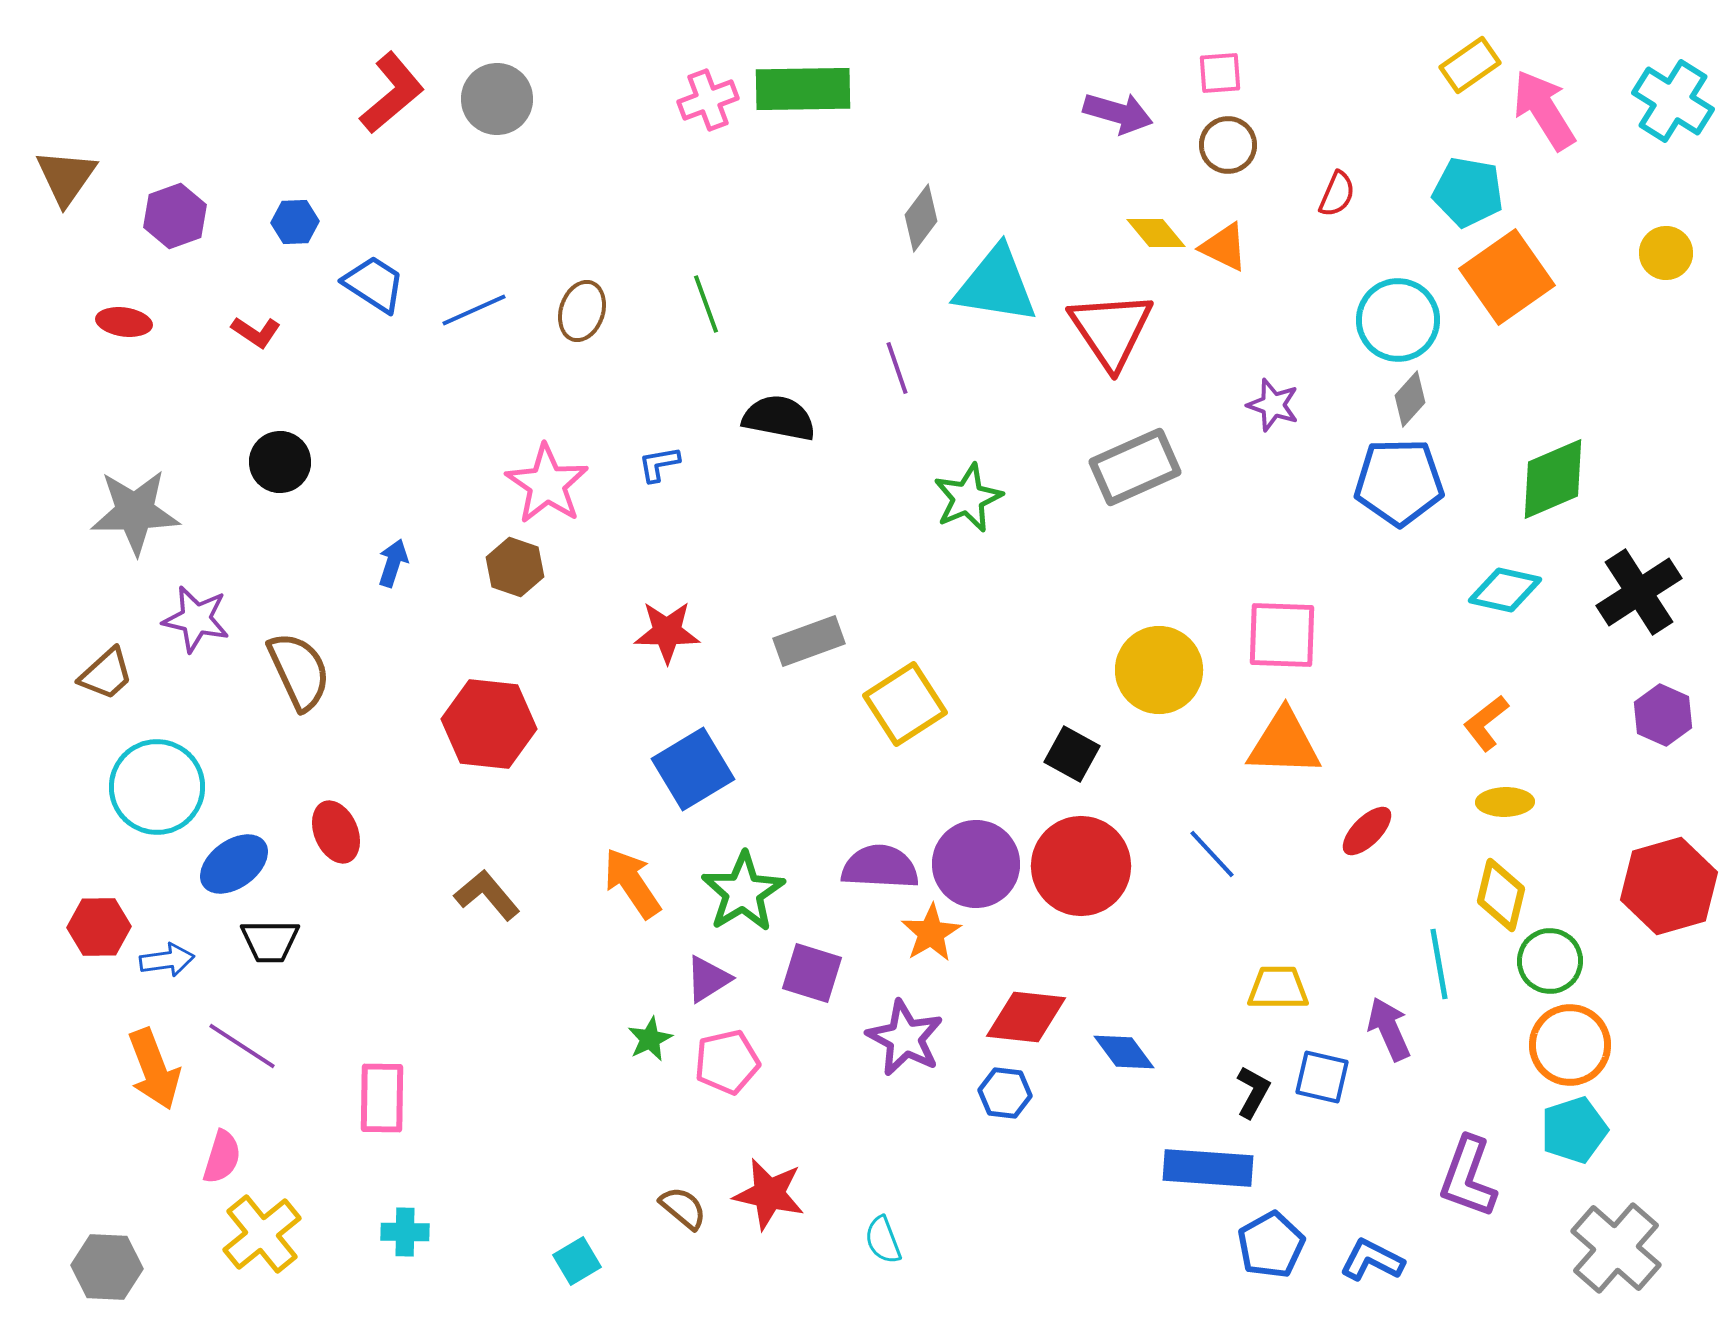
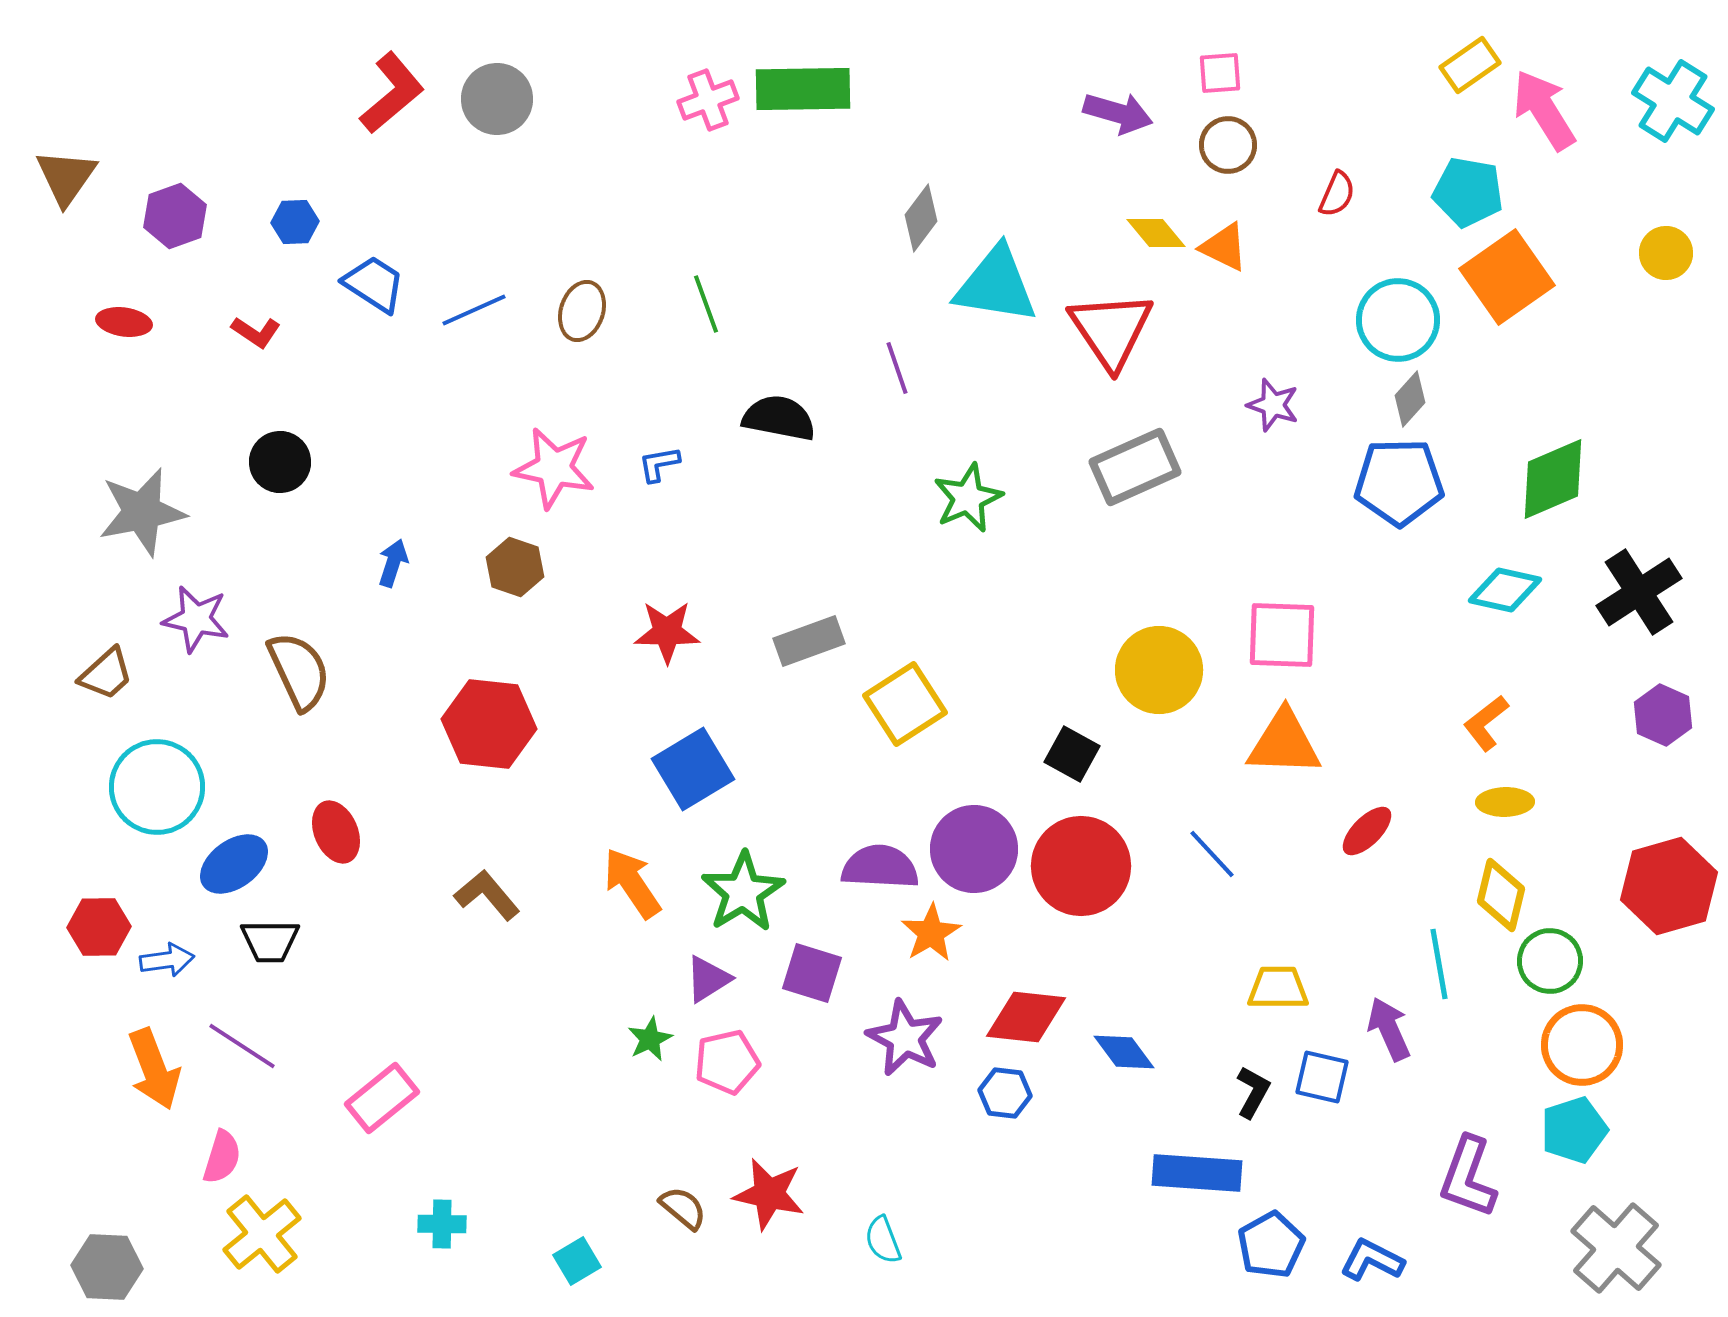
pink star at (547, 484): moved 7 px right, 16 px up; rotated 22 degrees counterclockwise
gray star at (135, 512): moved 7 px right; rotated 10 degrees counterclockwise
purple circle at (976, 864): moved 2 px left, 15 px up
orange circle at (1570, 1045): moved 12 px right
pink rectangle at (382, 1098): rotated 50 degrees clockwise
blue rectangle at (1208, 1168): moved 11 px left, 5 px down
cyan cross at (405, 1232): moved 37 px right, 8 px up
